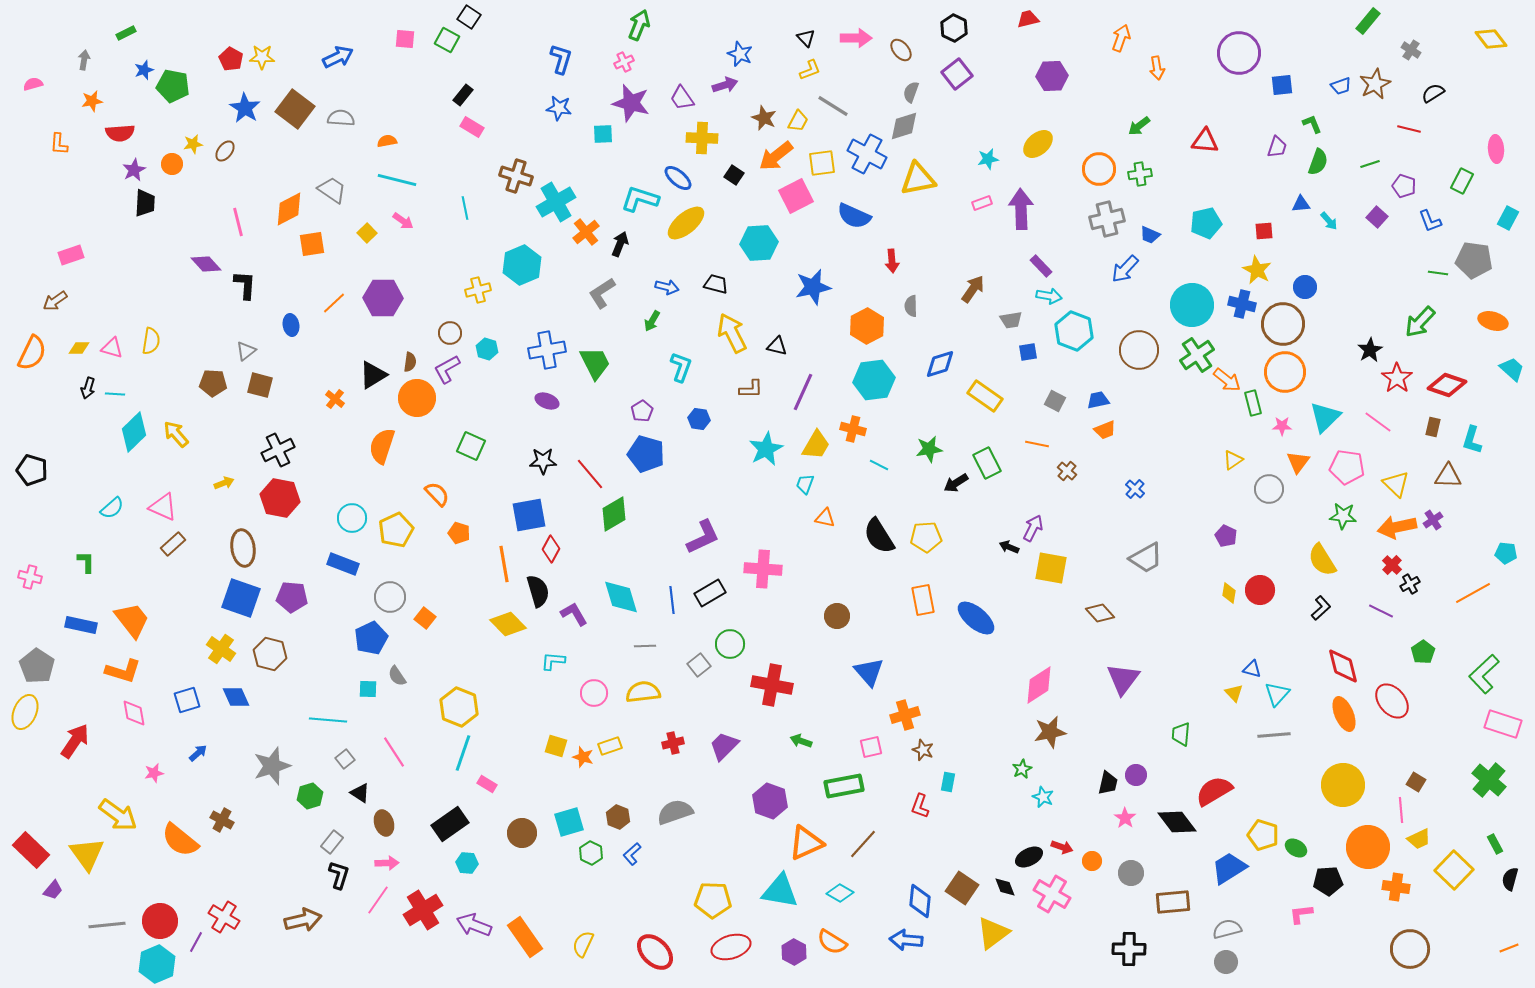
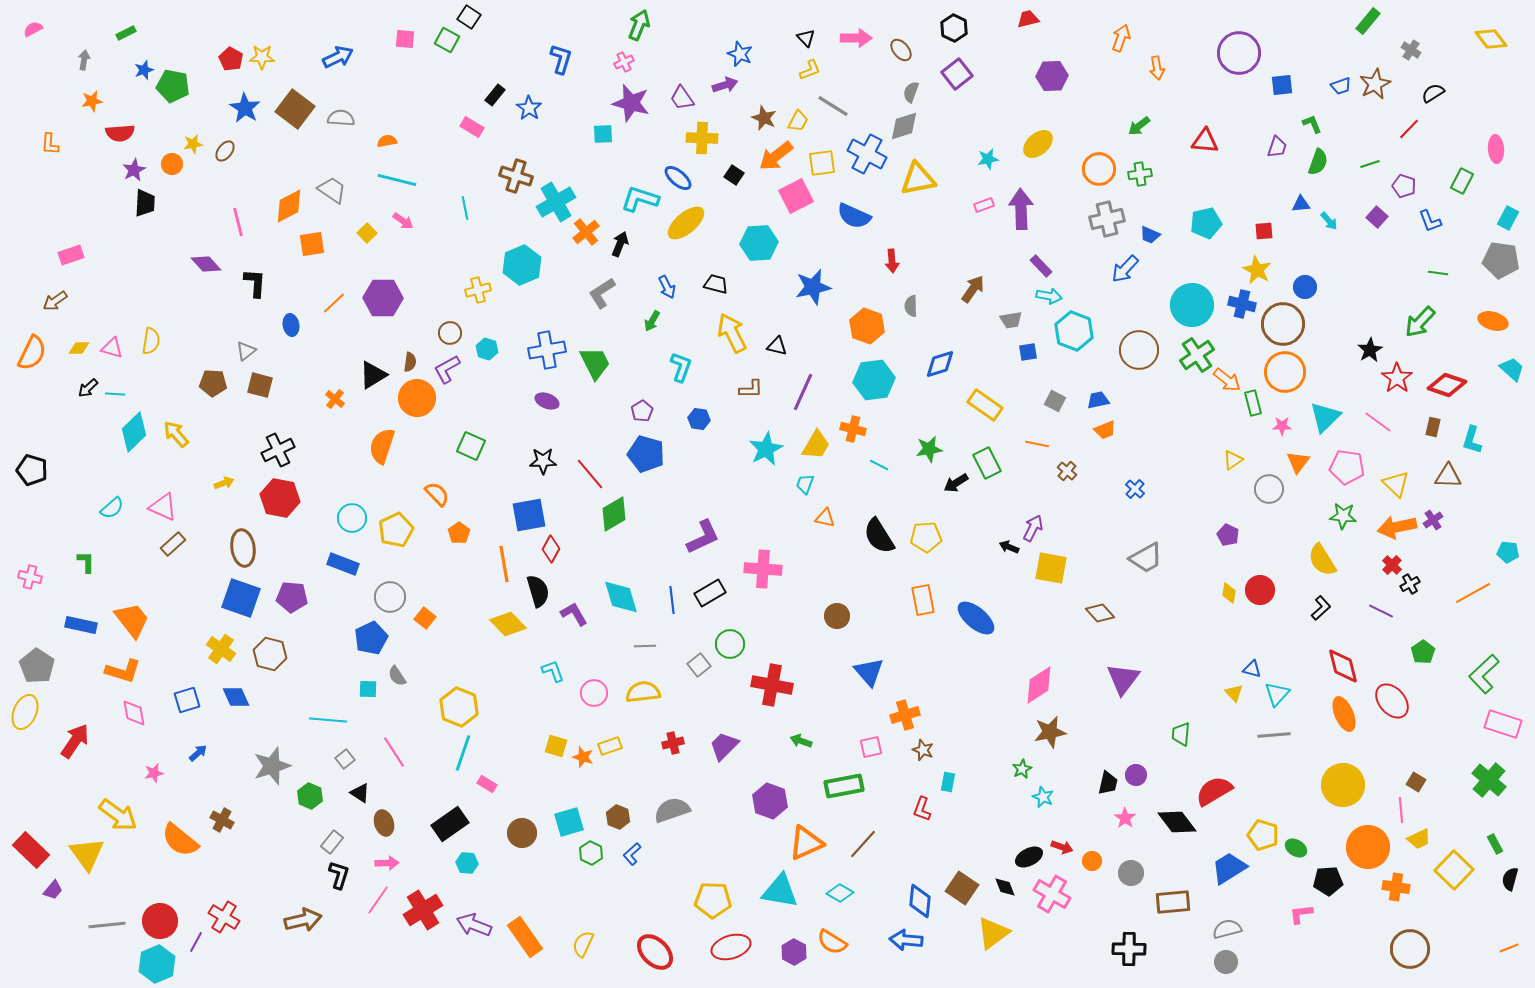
pink semicircle at (33, 84): moved 55 px up; rotated 12 degrees counterclockwise
black rectangle at (463, 95): moved 32 px right
blue star at (559, 108): moved 30 px left; rotated 25 degrees clockwise
red line at (1409, 129): rotated 60 degrees counterclockwise
orange L-shape at (59, 144): moved 9 px left
pink rectangle at (982, 203): moved 2 px right, 2 px down
orange diamond at (289, 209): moved 3 px up
gray pentagon at (1474, 260): moved 27 px right
black L-shape at (245, 285): moved 10 px right, 2 px up
blue arrow at (667, 287): rotated 50 degrees clockwise
orange hexagon at (867, 326): rotated 12 degrees counterclockwise
black arrow at (88, 388): rotated 30 degrees clockwise
yellow rectangle at (985, 396): moved 9 px down
orange pentagon at (459, 533): rotated 20 degrees clockwise
purple pentagon at (1226, 536): moved 2 px right, 1 px up
cyan pentagon at (1506, 553): moved 2 px right, 1 px up
cyan L-shape at (553, 661): moved 10 px down; rotated 65 degrees clockwise
green hexagon at (310, 796): rotated 20 degrees counterclockwise
red L-shape at (920, 806): moved 2 px right, 3 px down
gray semicircle at (675, 812): moved 3 px left, 2 px up
